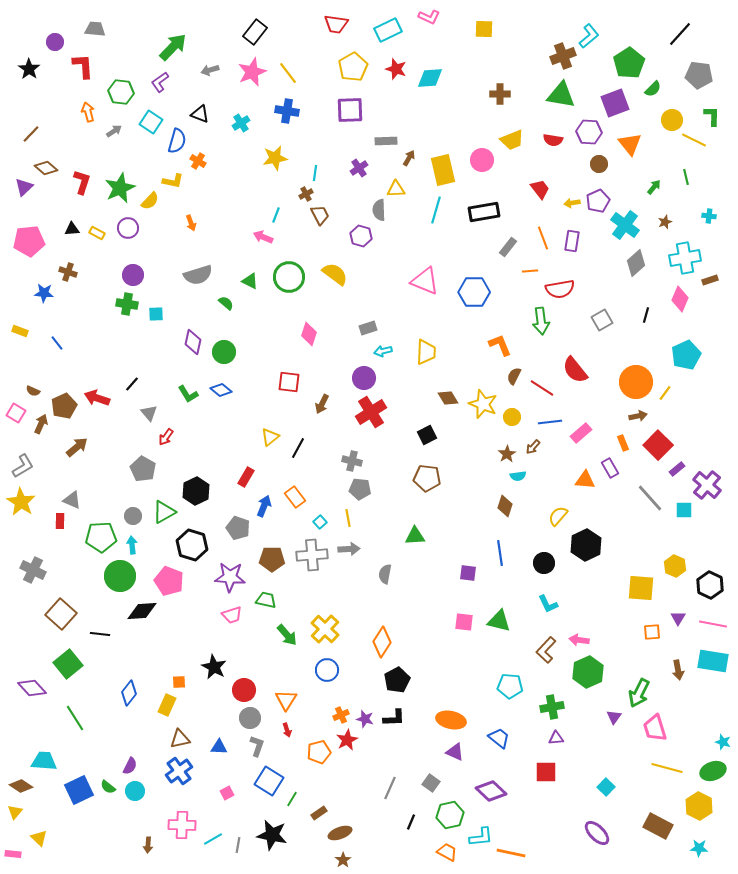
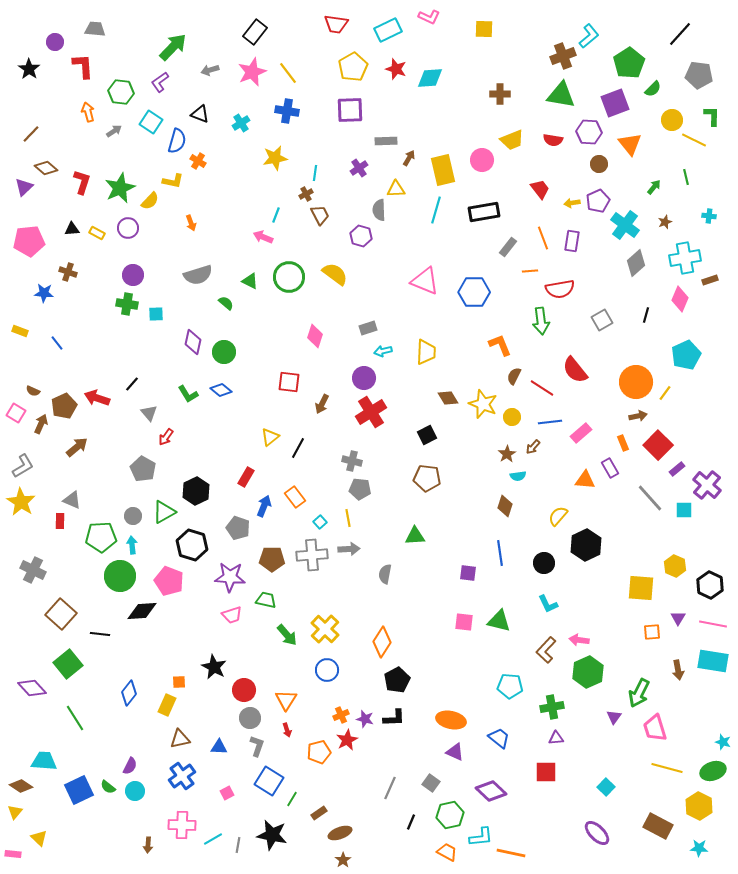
pink diamond at (309, 334): moved 6 px right, 2 px down
blue cross at (179, 771): moved 3 px right, 5 px down
